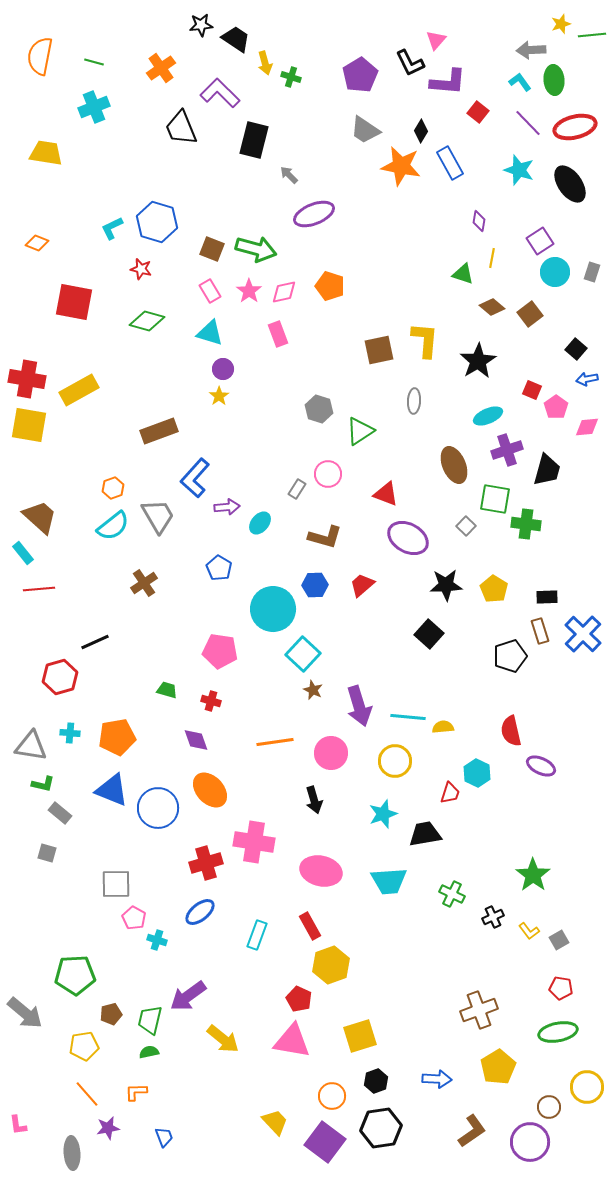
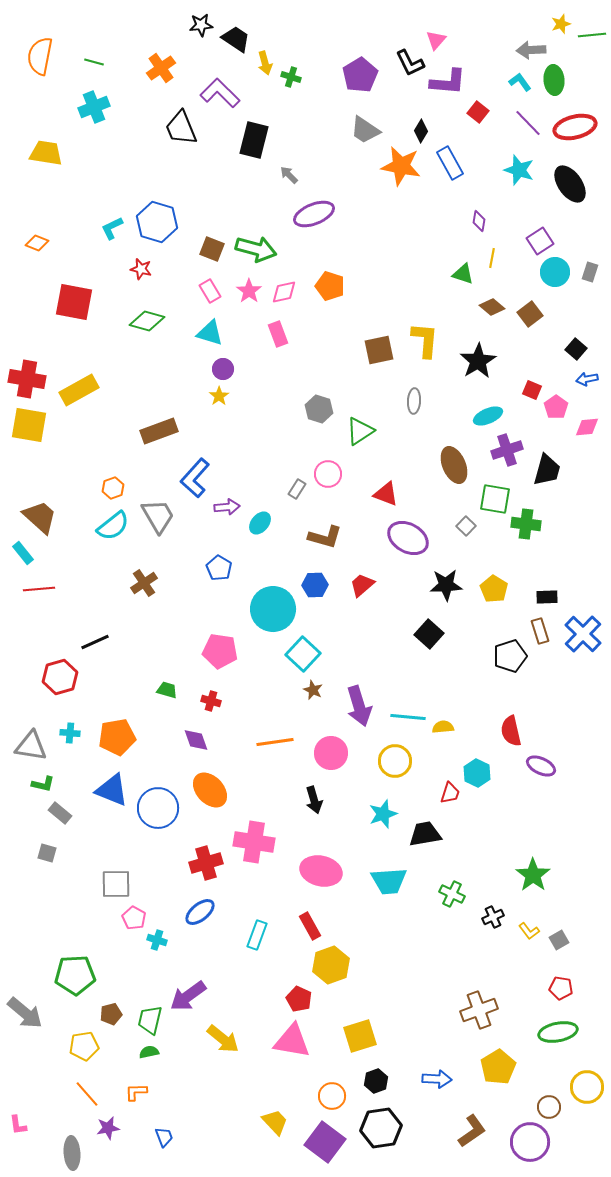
gray rectangle at (592, 272): moved 2 px left
